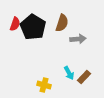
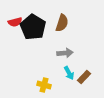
red semicircle: moved 2 px up; rotated 56 degrees clockwise
gray arrow: moved 13 px left, 14 px down
